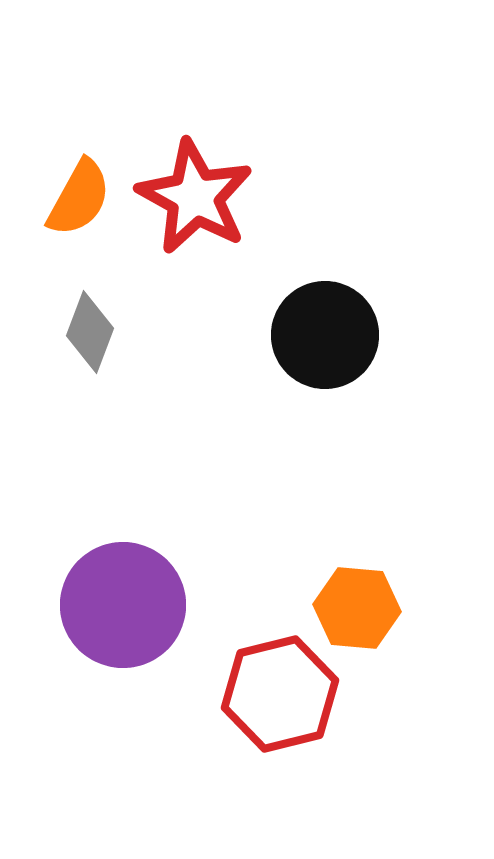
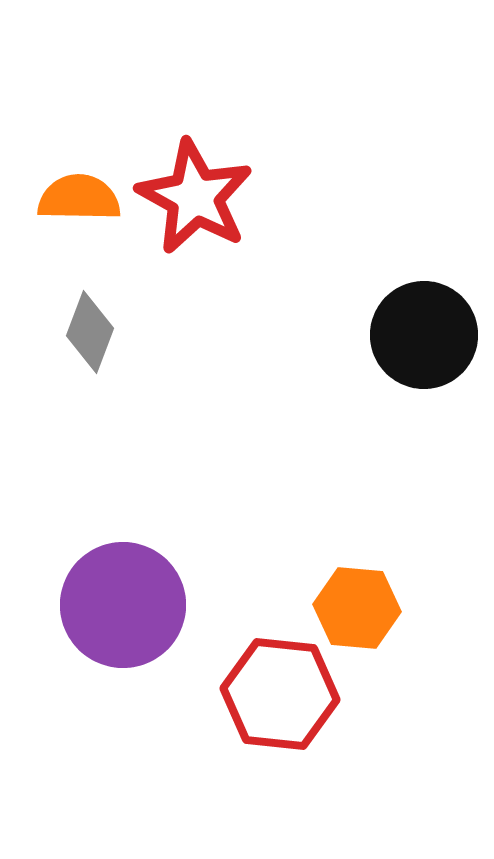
orange semicircle: rotated 118 degrees counterclockwise
black circle: moved 99 px right
red hexagon: rotated 20 degrees clockwise
